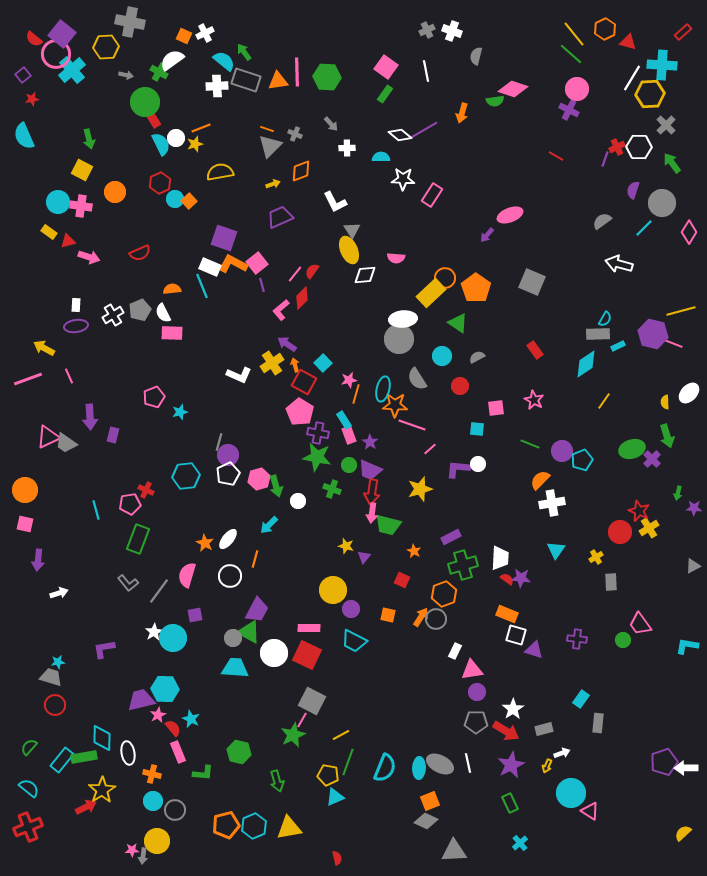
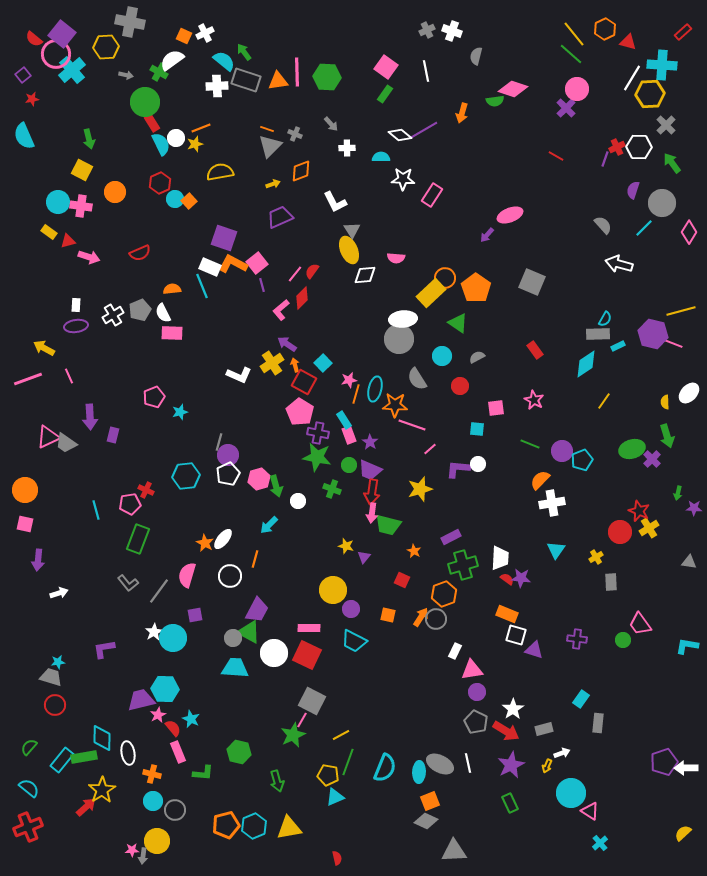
purple cross at (569, 110): moved 3 px left, 2 px up; rotated 18 degrees clockwise
red rectangle at (153, 119): moved 1 px left, 4 px down
gray semicircle at (602, 221): moved 1 px right, 4 px down; rotated 84 degrees clockwise
cyan ellipse at (383, 389): moved 8 px left
white ellipse at (228, 539): moved 5 px left
gray triangle at (693, 566): moved 4 px left, 4 px up; rotated 35 degrees clockwise
gray pentagon at (476, 722): rotated 25 degrees clockwise
cyan ellipse at (419, 768): moved 4 px down
red arrow at (86, 807): rotated 15 degrees counterclockwise
cyan cross at (520, 843): moved 80 px right
